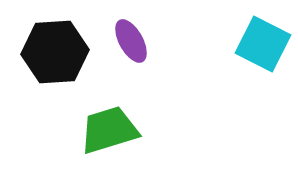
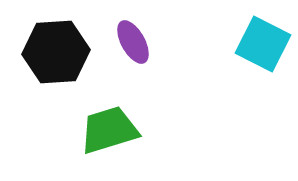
purple ellipse: moved 2 px right, 1 px down
black hexagon: moved 1 px right
